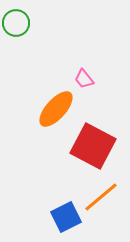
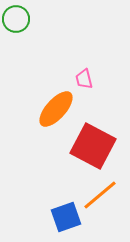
green circle: moved 4 px up
pink trapezoid: rotated 25 degrees clockwise
orange line: moved 1 px left, 2 px up
blue square: rotated 8 degrees clockwise
